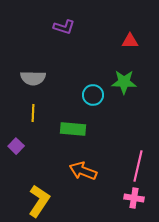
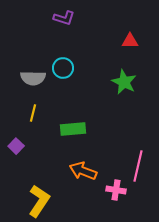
purple L-shape: moved 9 px up
green star: rotated 25 degrees clockwise
cyan circle: moved 30 px left, 27 px up
yellow line: rotated 12 degrees clockwise
green rectangle: rotated 10 degrees counterclockwise
pink cross: moved 18 px left, 8 px up
